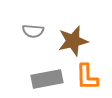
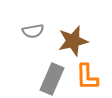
gray semicircle: rotated 15 degrees counterclockwise
gray rectangle: moved 5 px right; rotated 56 degrees counterclockwise
